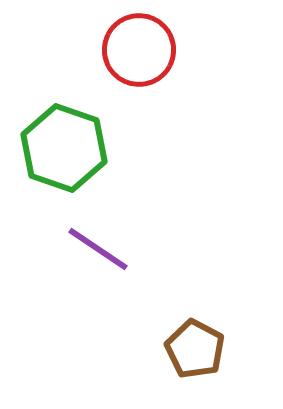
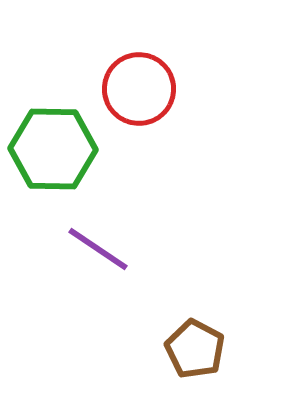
red circle: moved 39 px down
green hexagon: moved 11 px left, 1 px down; rotated 18 degrees counterclockwise
